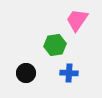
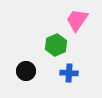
green hexagon: moved 1 px right; rotated 15 degrees counterclockwise
black circle: moved 2 px up
